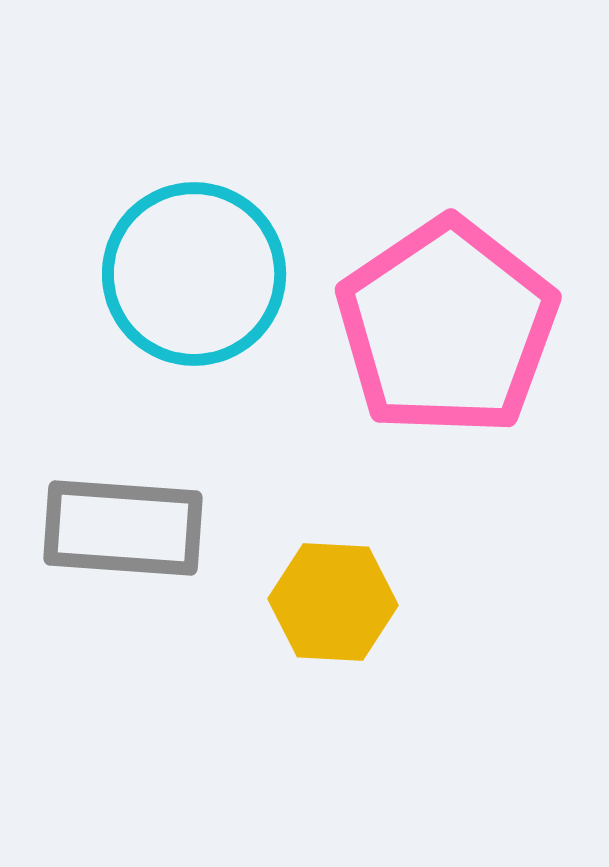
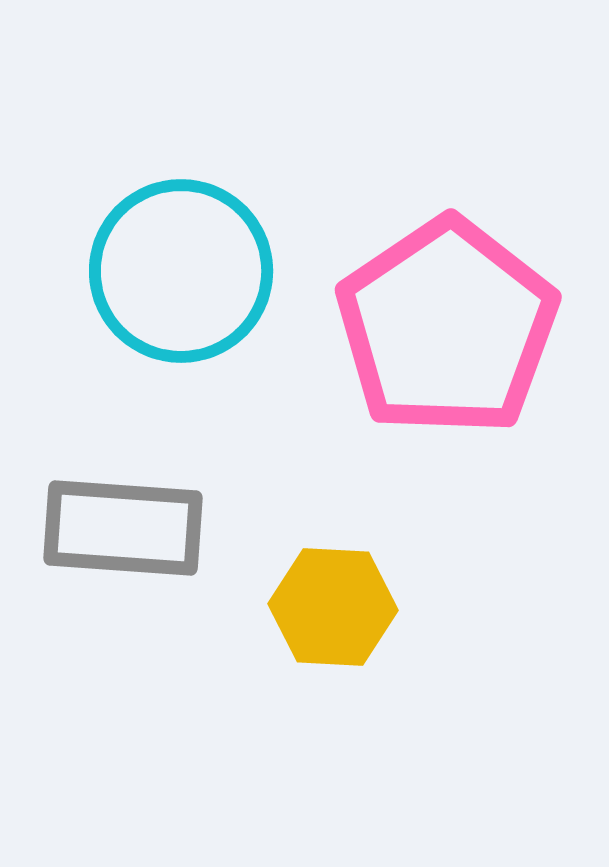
cyan circle: moved 13 px left, 3 px up
yellow hexagon: moved 5 px down
